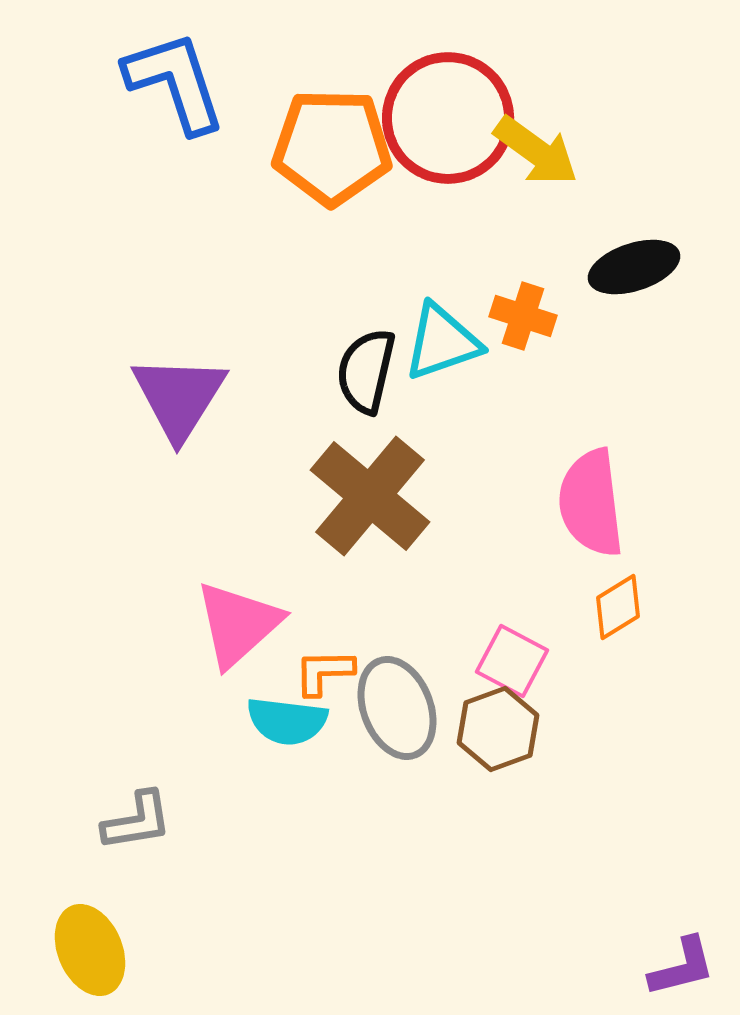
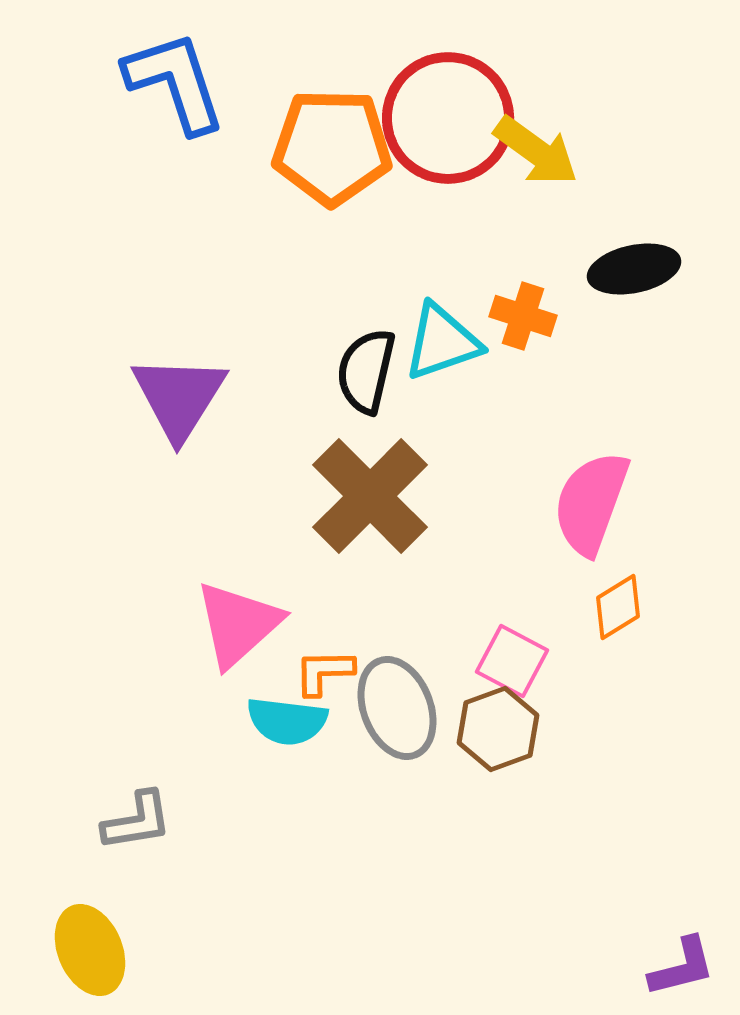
black ellipse: moved 2 px down; rotated 6 degrees clockwise
brown cross: rotated 5 degrees clockwise
pink semicircle: rotated 27 degrees clockwise
